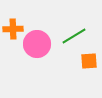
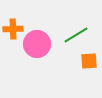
green line: moved 2 px right, 1 px up
